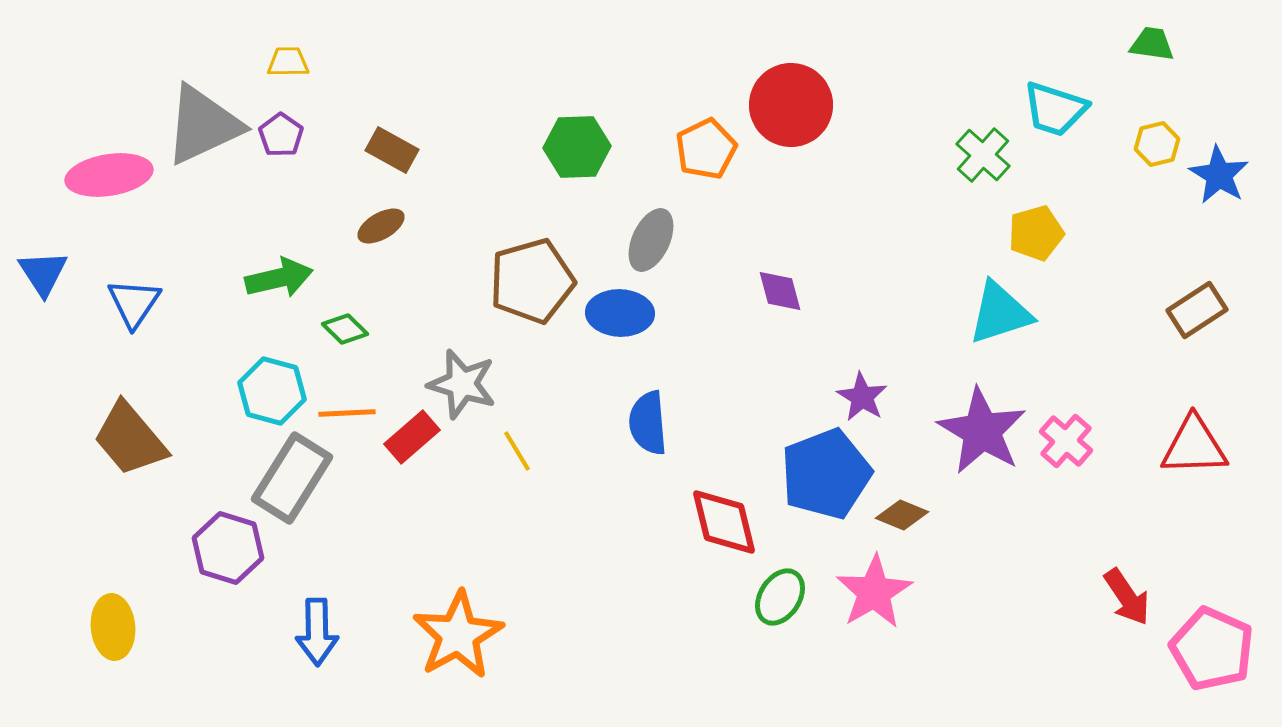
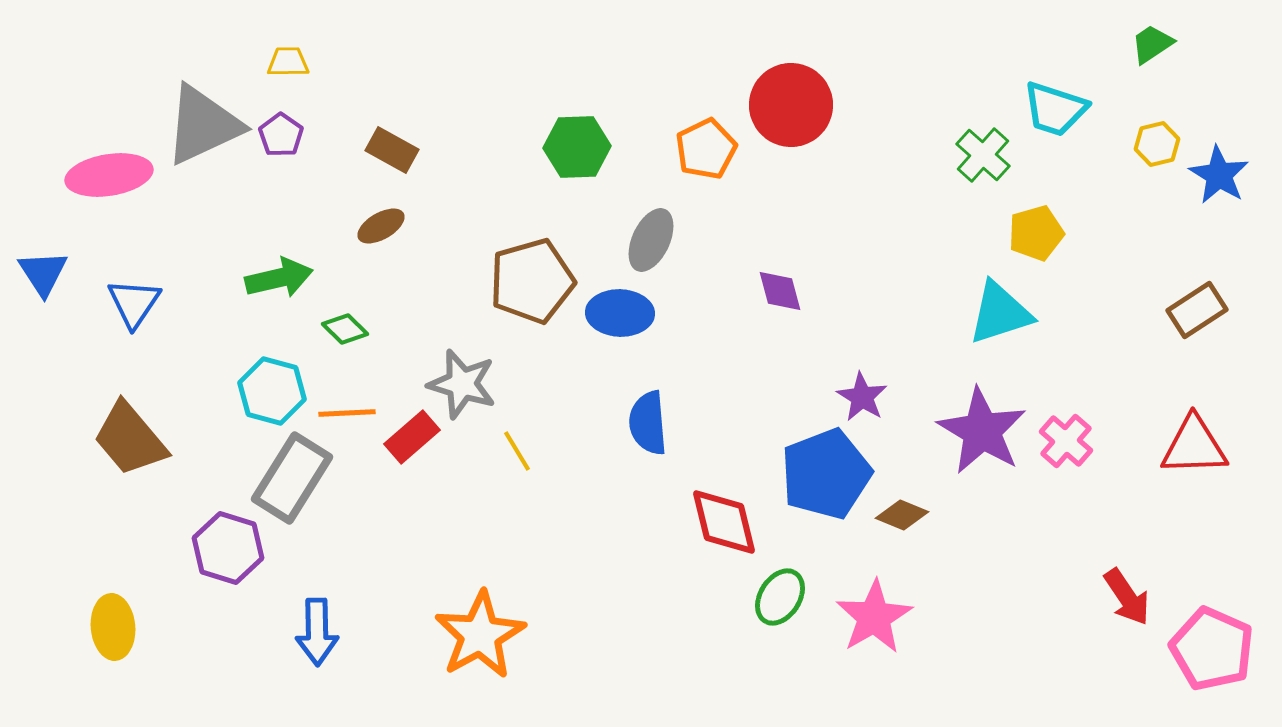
green trapezoid at (1152, 44): rotated 42 degrees counterclockwise
pink star at (874, 592): moved 25 px down
orange star at (458, 635): moved 22 px right
